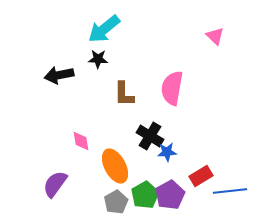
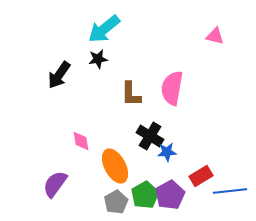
pink triangle: rotated 30 degrees counterclockwise
black star: rotated 12 degrees counterclockwise
black arrow: rotated 44 degrees counterclockwise
brown L-shape: moved 7 px right
